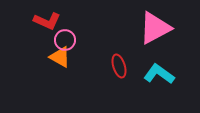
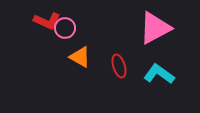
pink circle: moved 12 px up
orange triangle: moved 20 px right
